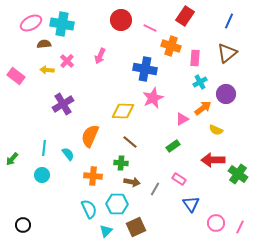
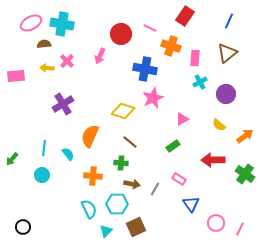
red circle at (121, 20): moved 14 px down
yellow arrow at (47, 70): moved 2 px up
pink rectangle at (16, 76): rotated 42 degrees counterclockwise
orange arrow at (203, 108): moved 42 px right, 28 px down
yellow diamond at (123, 111): rotated 15 degrees clockwise
yellow semicircle at (216, 130): moved 3 px right, 5 px up; rotated 16 degrees clockwise
green cross at (238, 174): moved 7 px right
brown arrow at (132, 182): moved 2 px down
black circle at (23, 225): moved 2 px down
pink line at (240, 227): moved 2 px down
